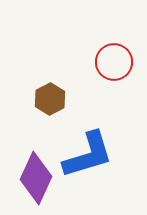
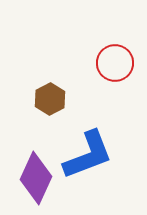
red circle: moved 1 px right, 1 px down
blue L-shape: rotated 4 degrees counterclockwise
